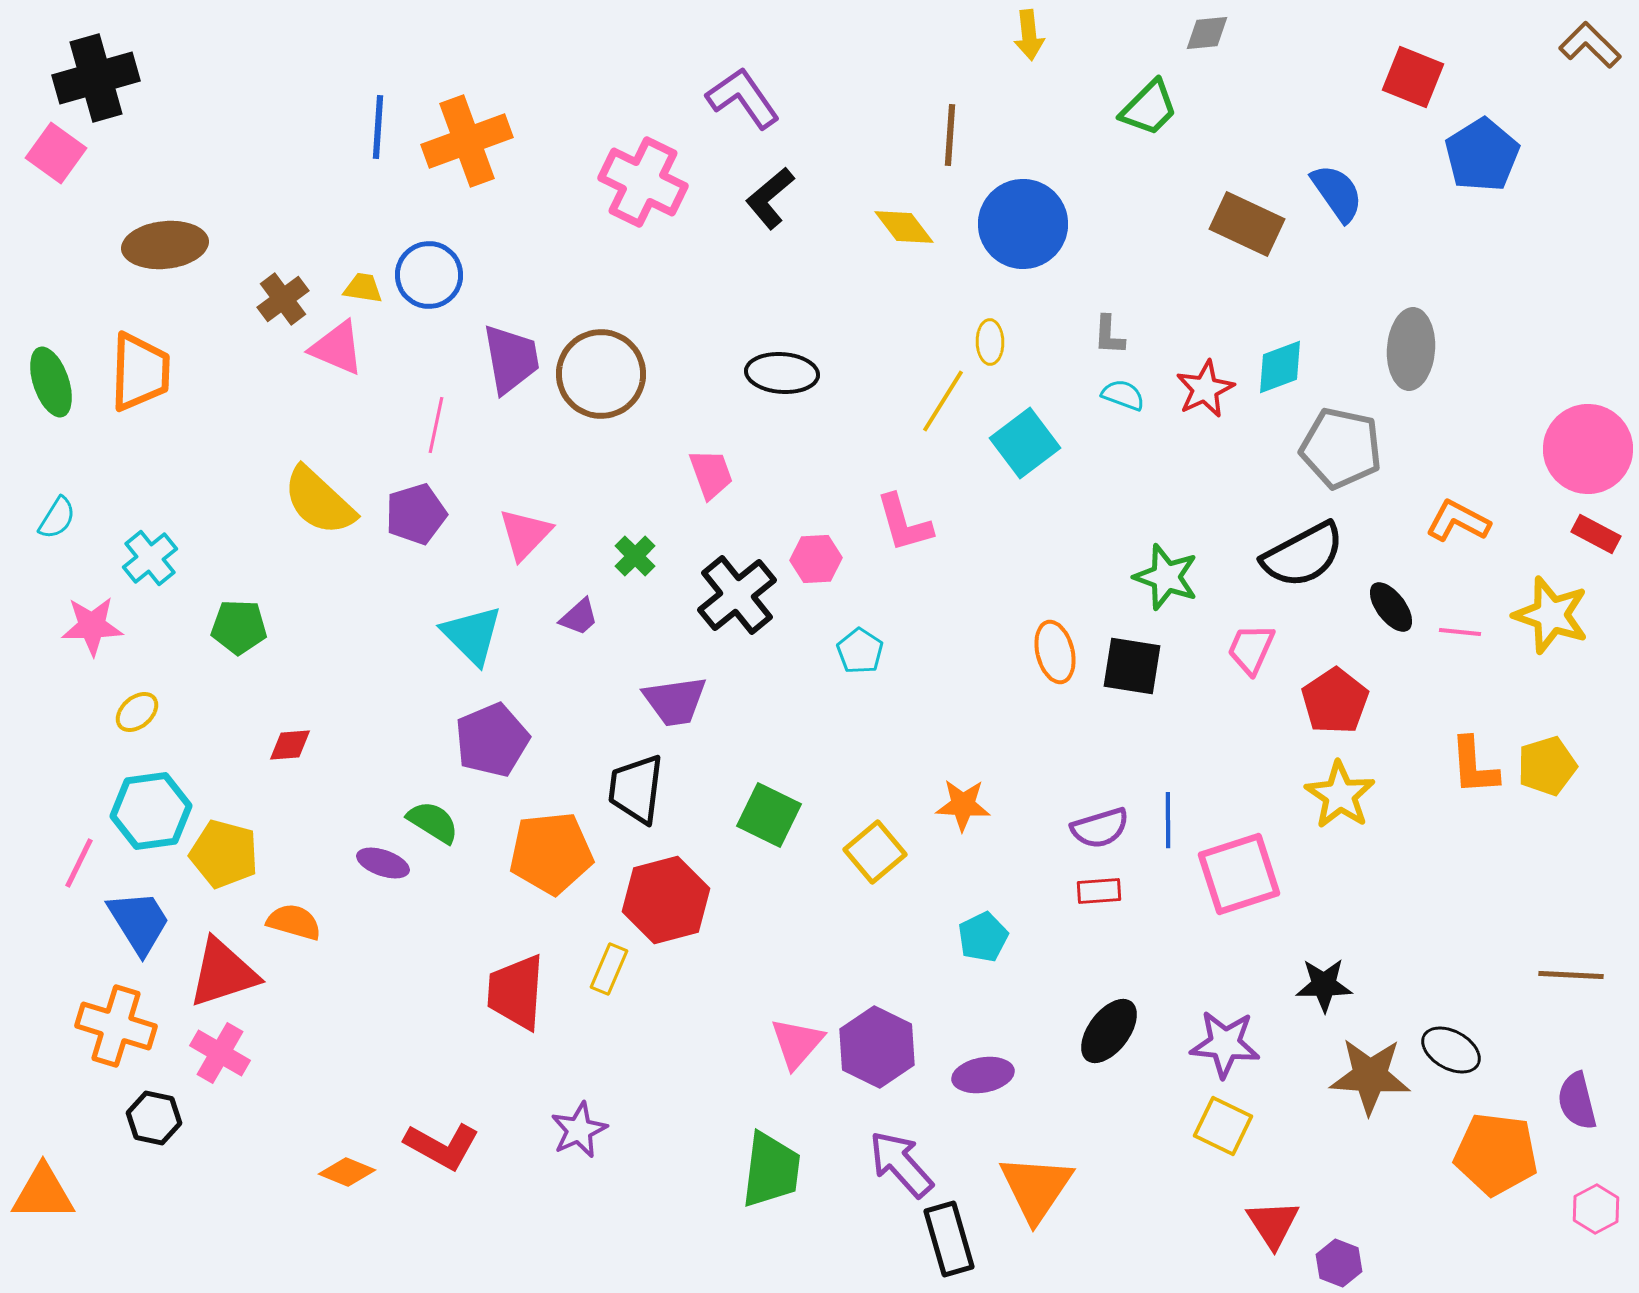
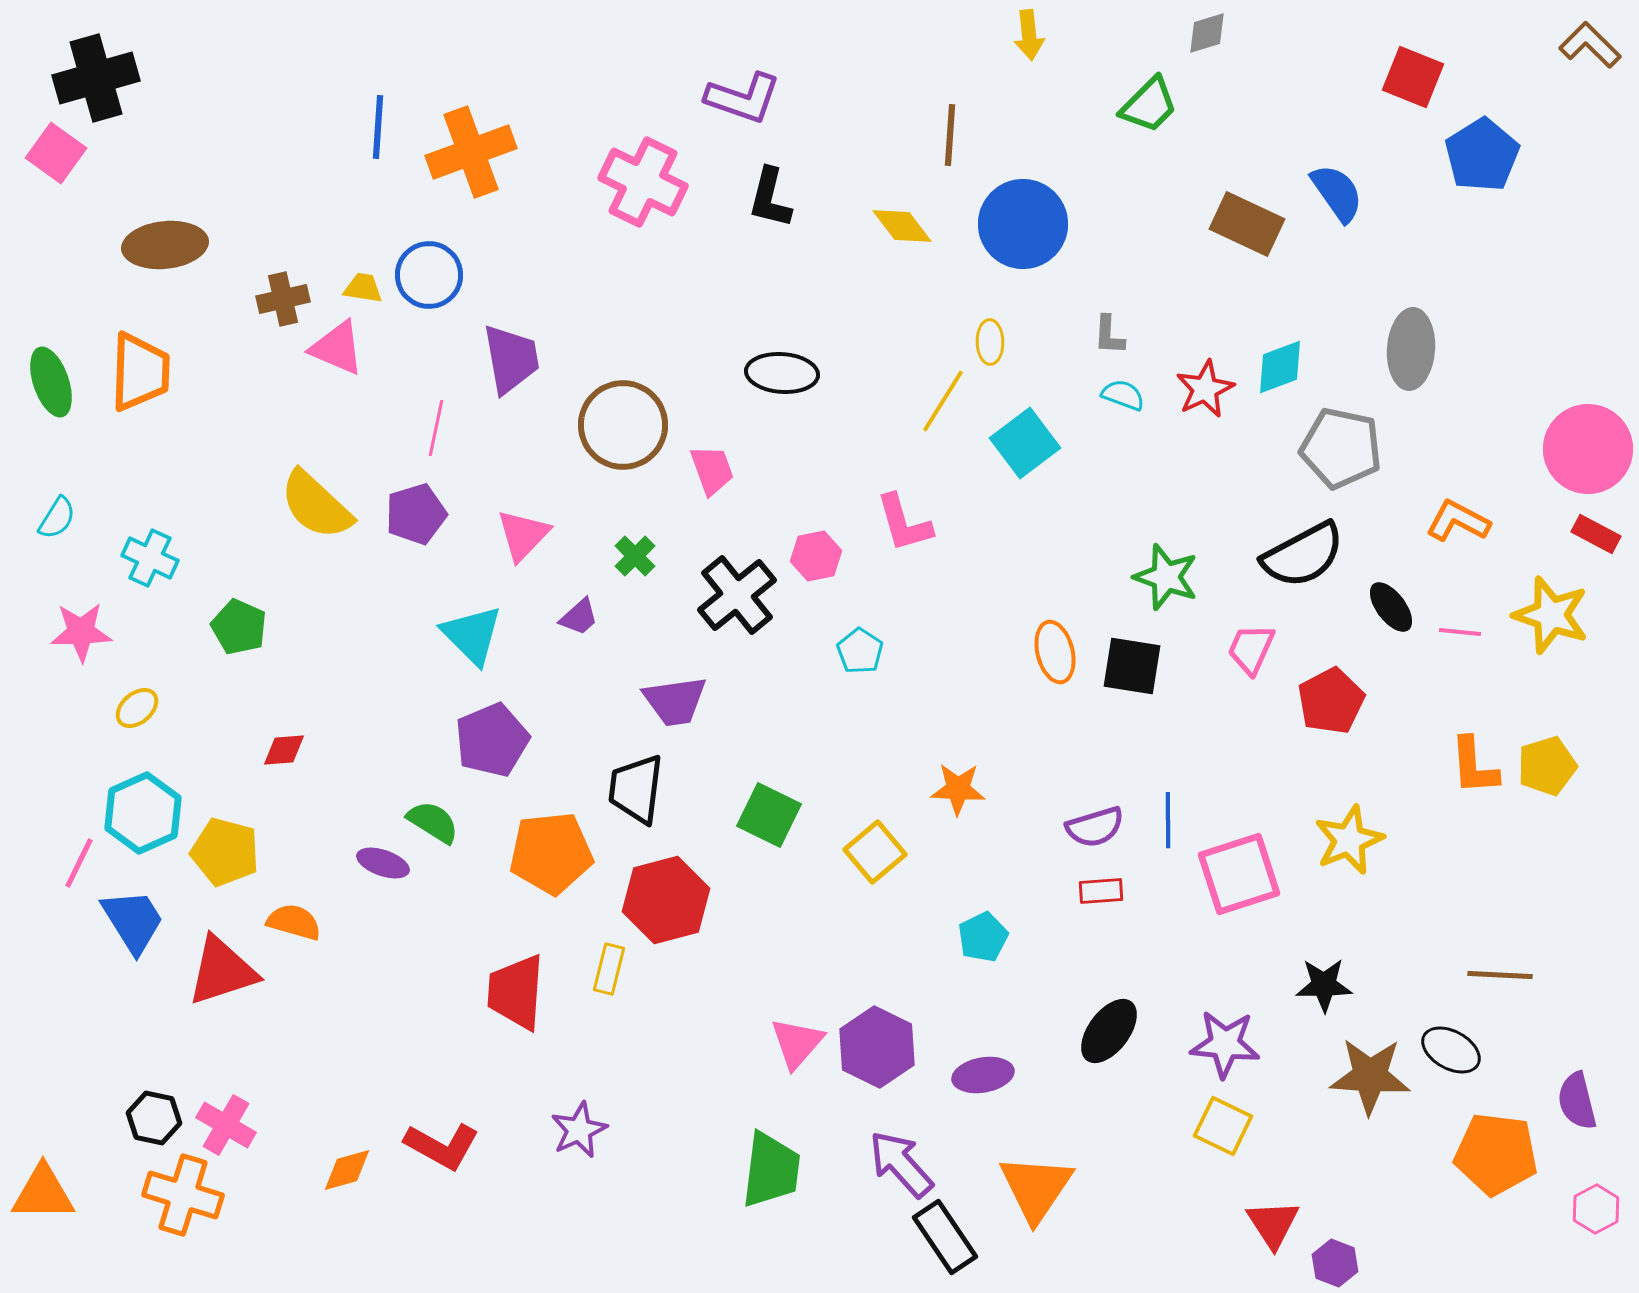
gray diamond at (1207, 33): rotated 12 degrees counterclockwise
purple L-shape at (743, 98): rotated 144 degrees clockwise
green trapezoid at (1149, 108): moved 3 px up
orange cross at (467, 141): moved 4 px right, 11 px down
black L-shape at (770, 198): rotated 36 degrees counterclockwise
yellow diamond at (904, 227): moved 2 px left, 1 px up
brown cross at (283, 299): rotated 24 degrees clockwise
brown circle at (601, 374): moved 22 px right, 51 px down
pink line at (436, 425): moved 3 px down
pink trapezoid at (711, 474): moved 1 px right, 4 px up
yellow semicircle at (319, 501): moved 3 px left, 4 px down
pink triangle at (525, 534): moved 2 px left, 1 px down
cyan cross at (150, 558): rotated 26 degrees counterclockwise
pink hexagon at (816, 559): moved 3 px up; rotated 9 degrees counterclockwise
pink star at (92, 626): moved 11 px left, 6 px down
green pentagon at (239, 627): rotated 22 degrees clockwise
red pentagon at (1335, 701): moved 4 px left; rotated 6 degrees clockwise
yellow ellipse at (137, 712): moved 4 px up
red diamond at (290, 745): moved 6 px left, 5 px down
yellow star at (1340, 795): moved 9 px right, 45 px down; rotated 16 degrees clockwise
orange star at (963, 805): moved 5 px left, 16 px up
cyan hexagon at (151, 811): moved 8 px left, 2 px down; rotated 16 degrees counterclockwise
purple semicircle at (1100, 828): moved 5 px left, 1 px up
yellow pentagon at (224, 854): moved 1 px right, 2 px up
red rectangle at (1099, 891): moved 2 px right
blue trapezoid at (139, 922): moved 6 px left, 1 px up
yellow rectangle at (609, 969): rotated 9 degrees counterclockwise
red triangle at (223, 973): moved 1 px left, 2 px up
brown line at (1571, 975): moved 71 px left
orange cross at (116, 1026): moved 67 px right, 169 px down
pink cross at (220, 1053): moved 6 px right, 72 px down
orange diamond at (347, 1172): moved 2 px up; rotated 38 degrees counterclockwise
black rectangle at (949, 1239): moved 4 px left, 2 px up; rotated 18 degrees counterclockwise
purple hexagon at (1339, 1263): moved 4 px left
